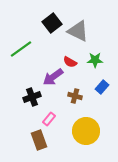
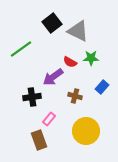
green star: moved 4 px left, 2 px up
black cross: rotated 12 degrees clockwise
